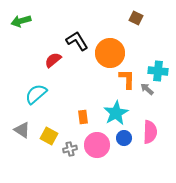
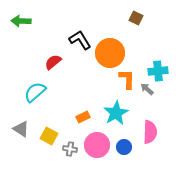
green arrow: rotated 18 degrees clockwise
black L-shape: moved 3 px right, 1 px up
red semicircle: moved 2 px down
cyan cross: rotated 12 degrees counterclockwise
cyan semicircle: moved 1 px left, 2 px up
orange rectangle: rotated 72 degrees clockwise
gray triangle: moved 1 px left, 1 px up
blue circle: moved 9 px down
gray cross: rotated 24 degrees clockwise
